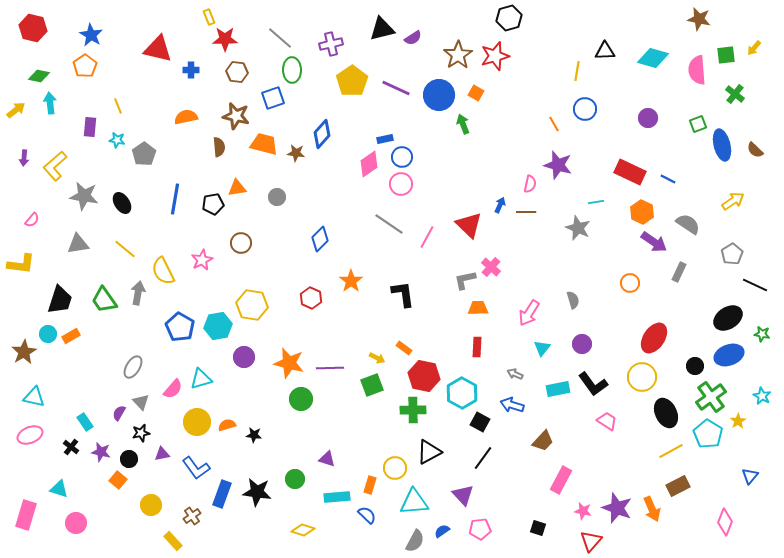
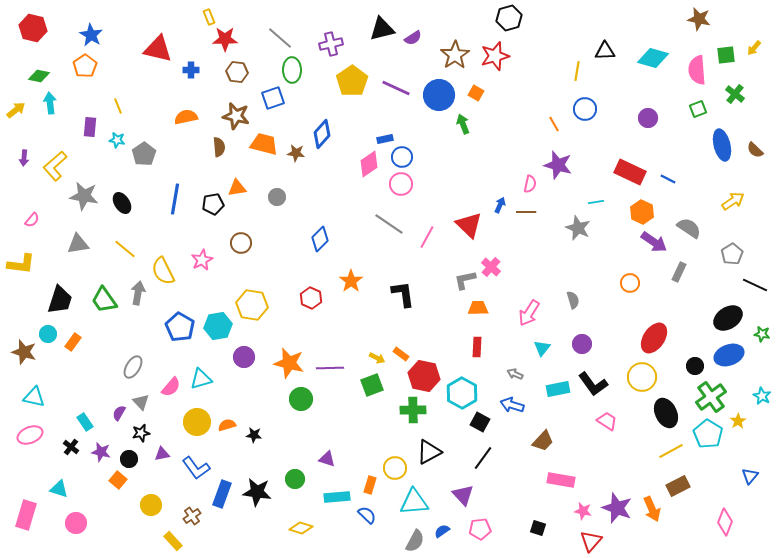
brown star at (458, 55): moved 3 px left
green square at (698, 124): moved 15 px up
gray semicircle at (688, 224): moved 1 px right, 4 px down
orange rectangle at (71, 336): moved 2 px right, 6 px down; rotated 24 degrees counterclockwise
orange rectangle at (404, 348): moved 3 px left, 6 px down
brown star at (24, 352): rotated 25 degrees counterclockwise
pink semicircle at (173, 389): moved 2 px left, 2 px up
pink rectangle at (561, 480): rotated 72 degrees clockwise
yellow diamond at (303, 530): moved 2 px left, 2 px up
